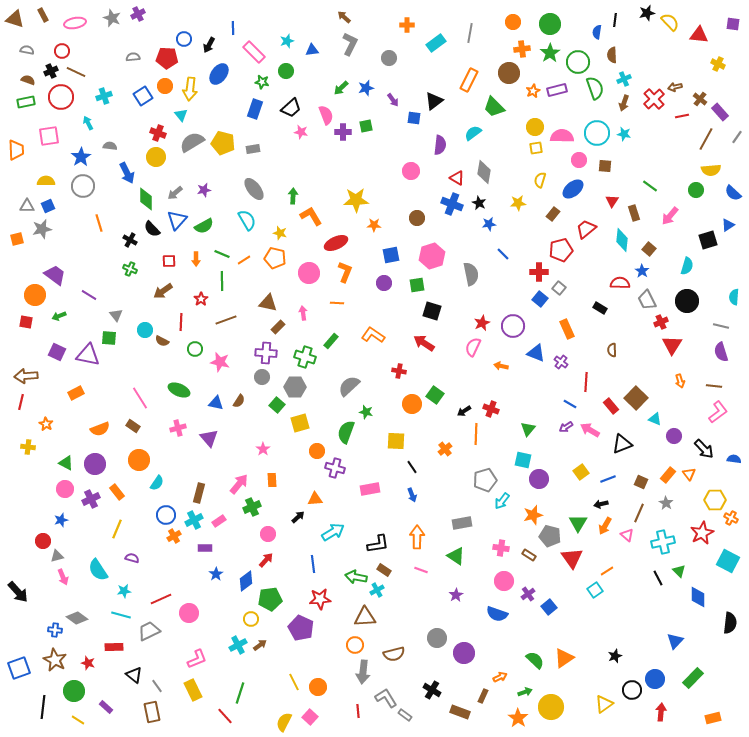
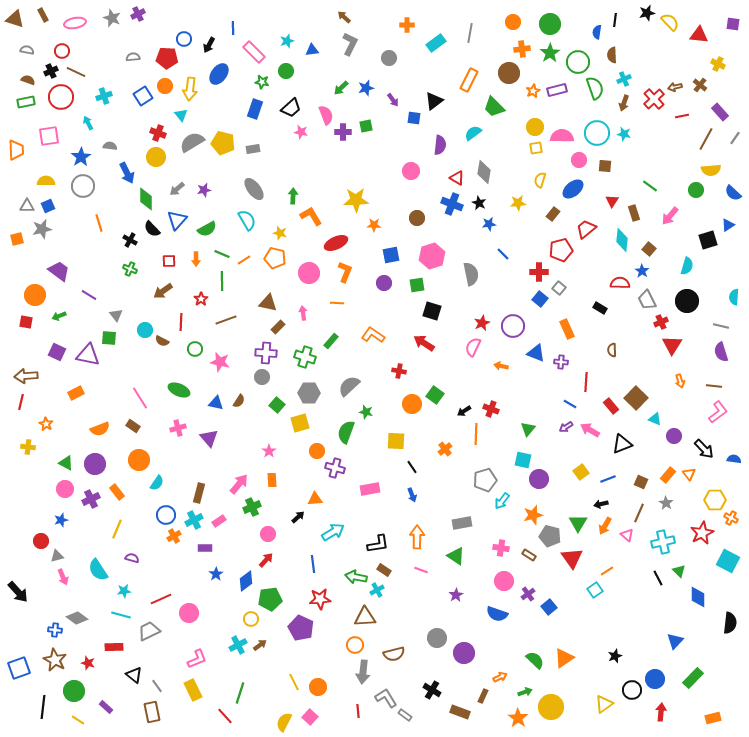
brown cross at (700, 99): moved 14 px up
gray line at (737, 137): moved 2 px left, 1 px down
gray arrow at (175, 193): moved 2 px right, 4 px up
green semicircle at (204, 226): moved 3 px right, 3 px down
purple trapezoid at (55, 275): moved 4 px right, 4 px up
purple cross at (561, 362): rotated 32 degrees counterclockwise
gray hexagon at (295, 387): moved 14 px right, 6 px down
pink star at (263, 449): moved 6 px right, 2 px down
red circle at (43, 541): moved 2 px left
